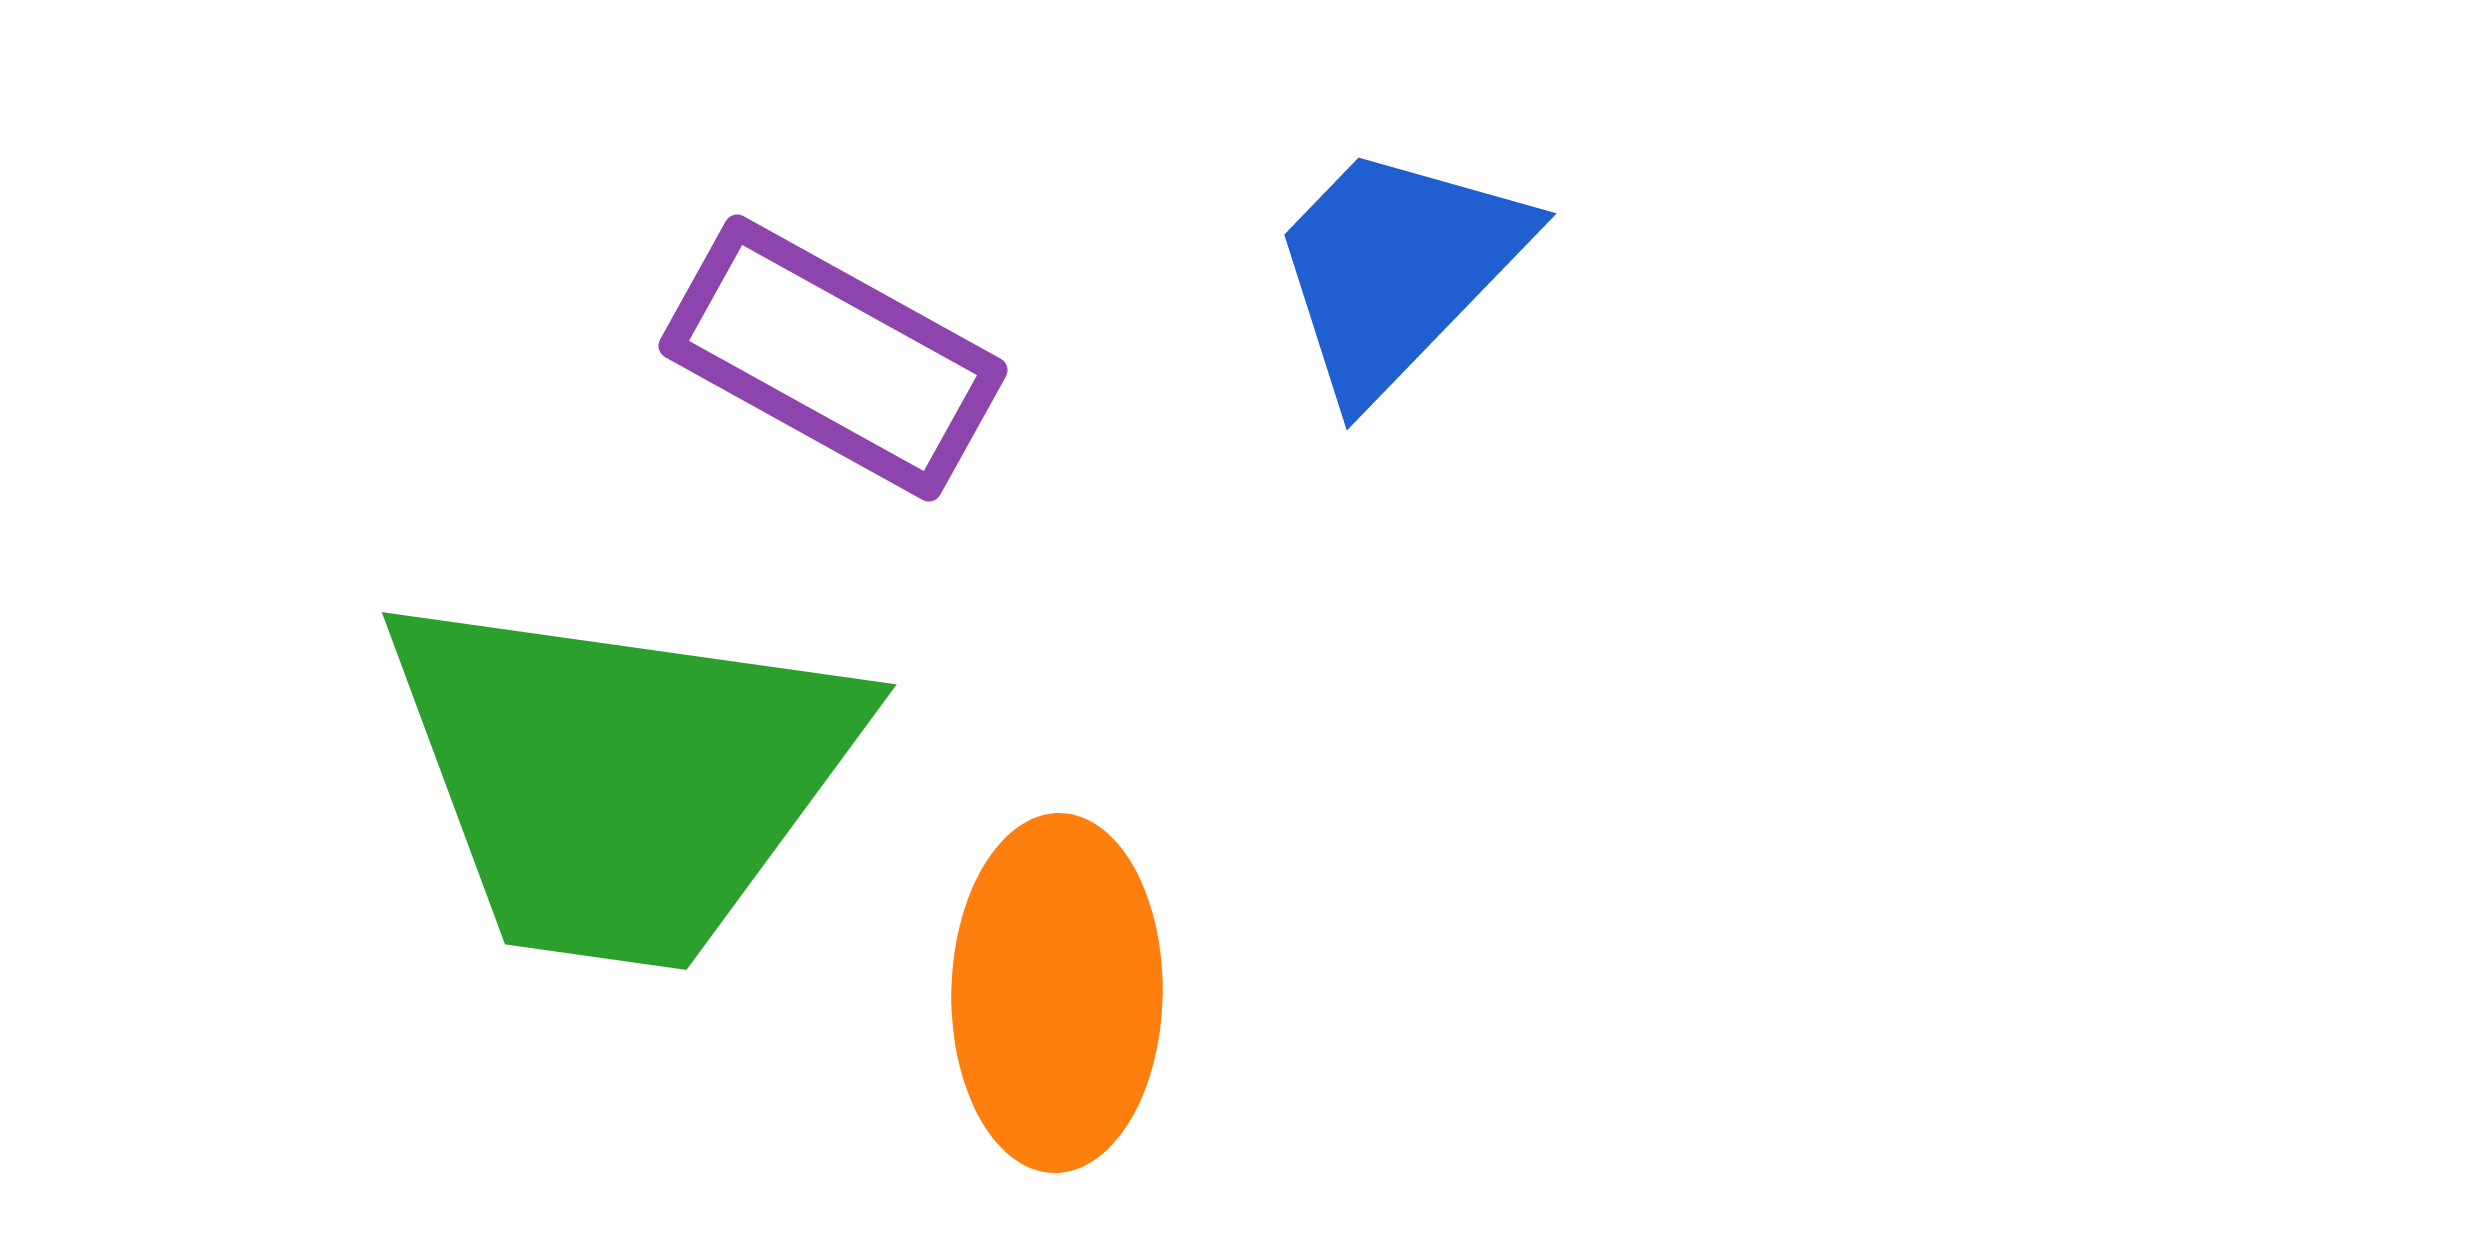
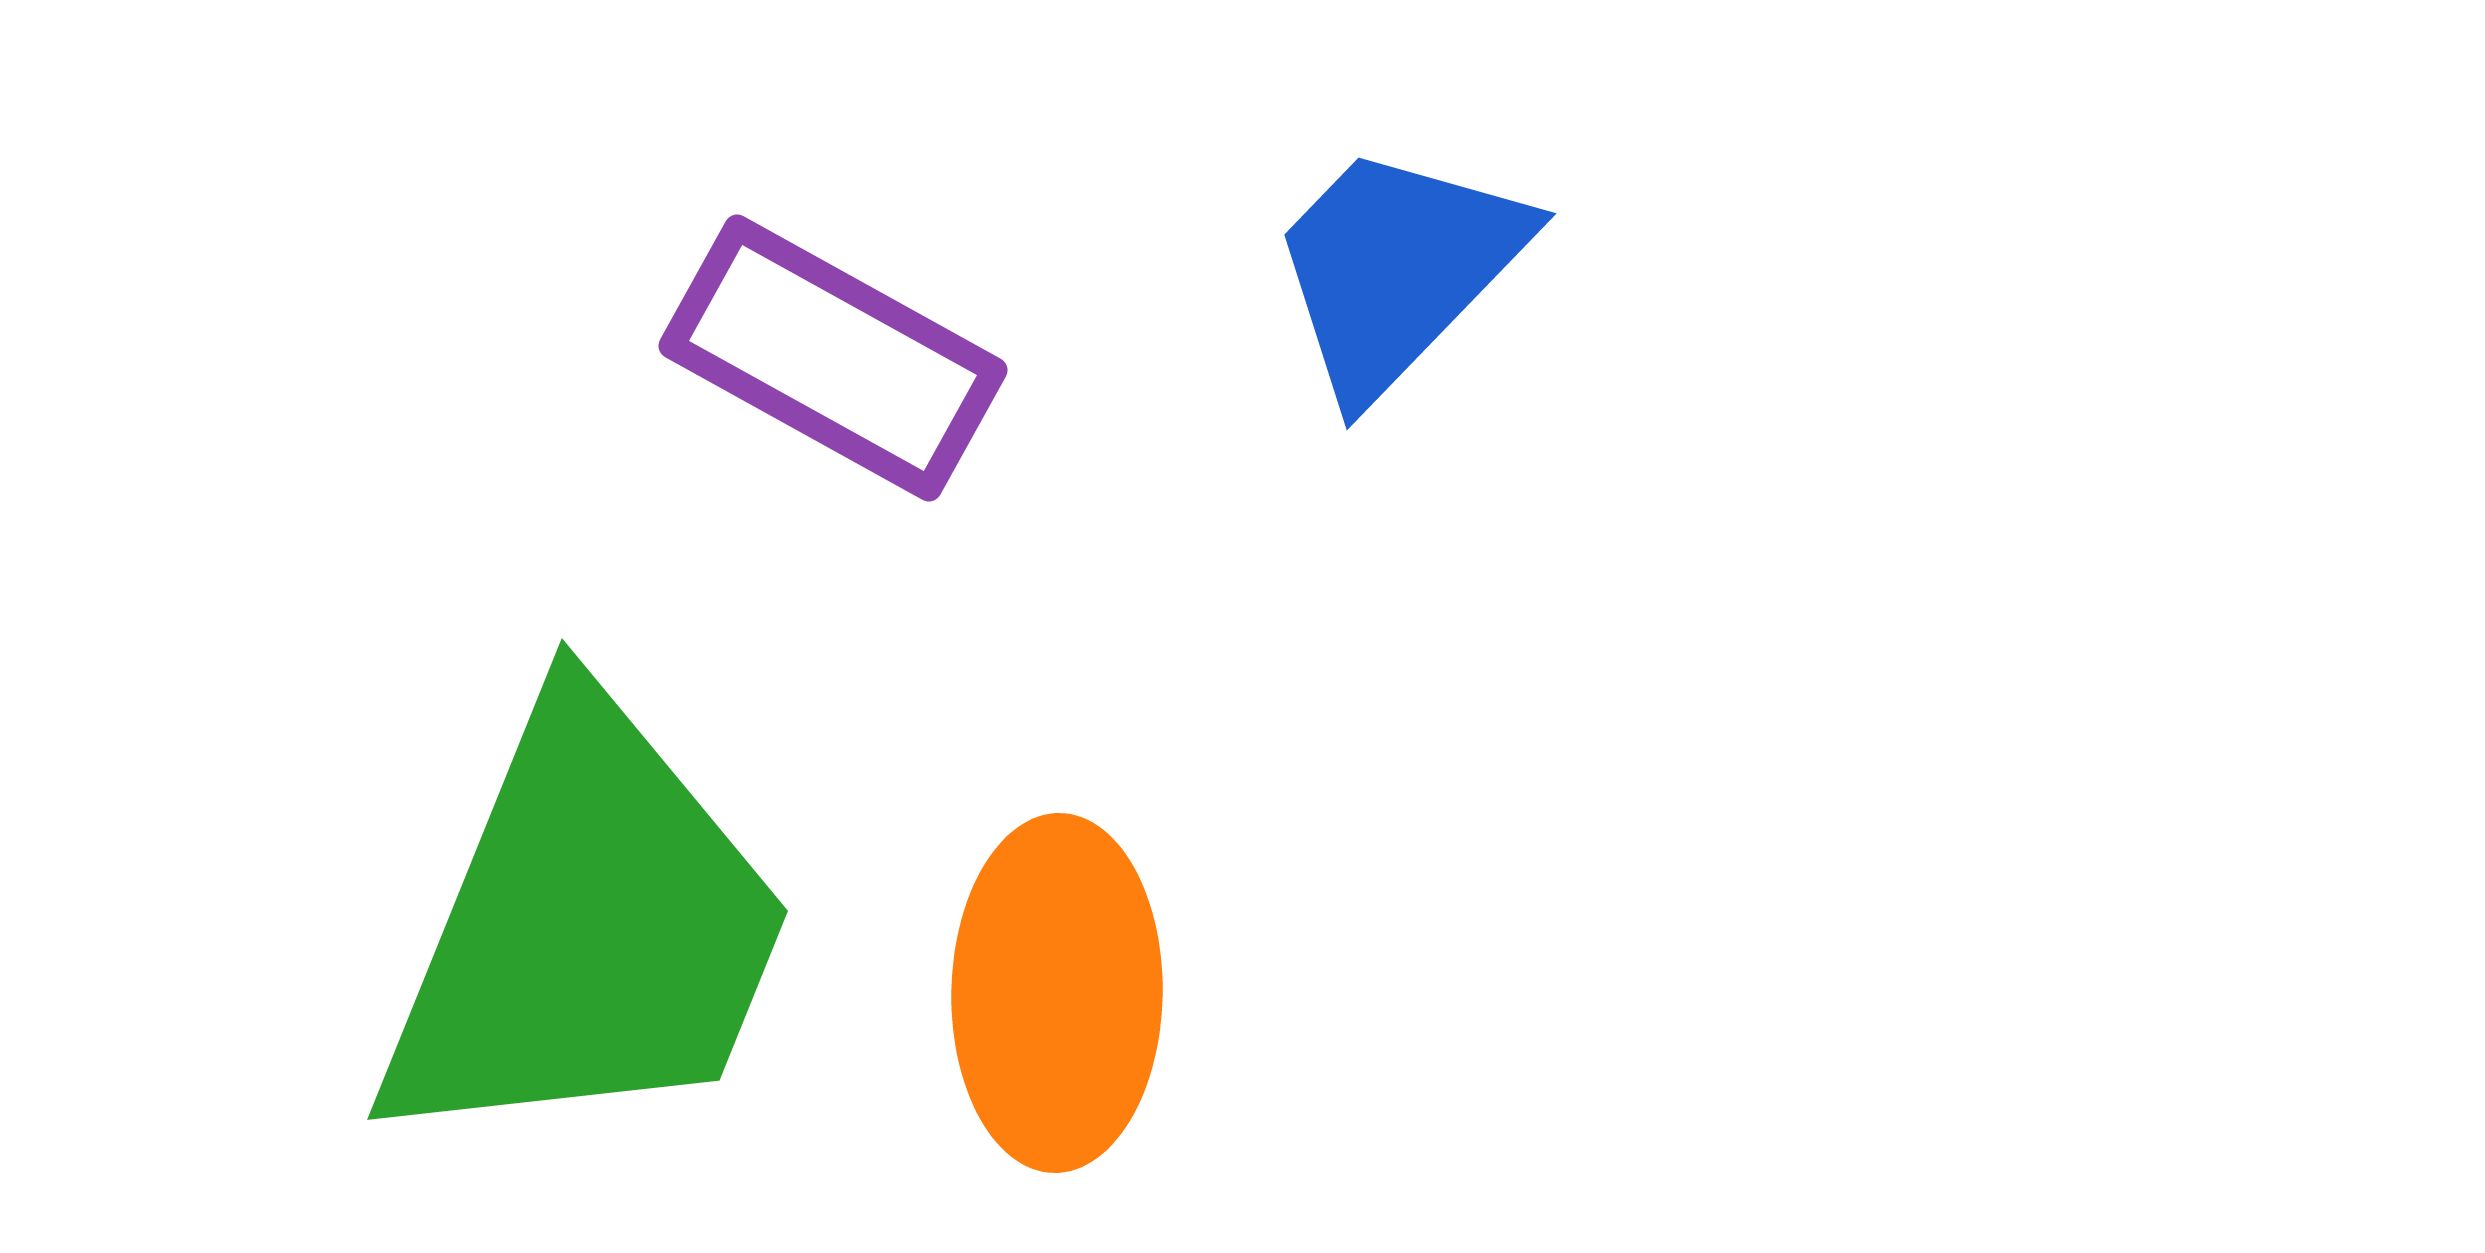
green trapezoid: moved 35 px left, 150 px down; rotated 76 degrees counterclockwise
